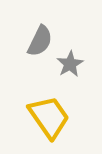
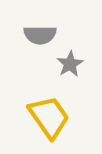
gray semicircle: moved 6 px up; rotated 64 degrees clockwise
